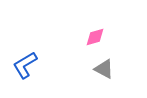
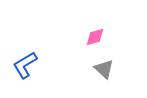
gray triangle: rotated 15 degrees clockwise
